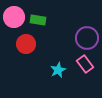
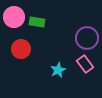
green rectangle: moved 1 px left, 2 px down
red circle: moved 5 px left, 5 px down
